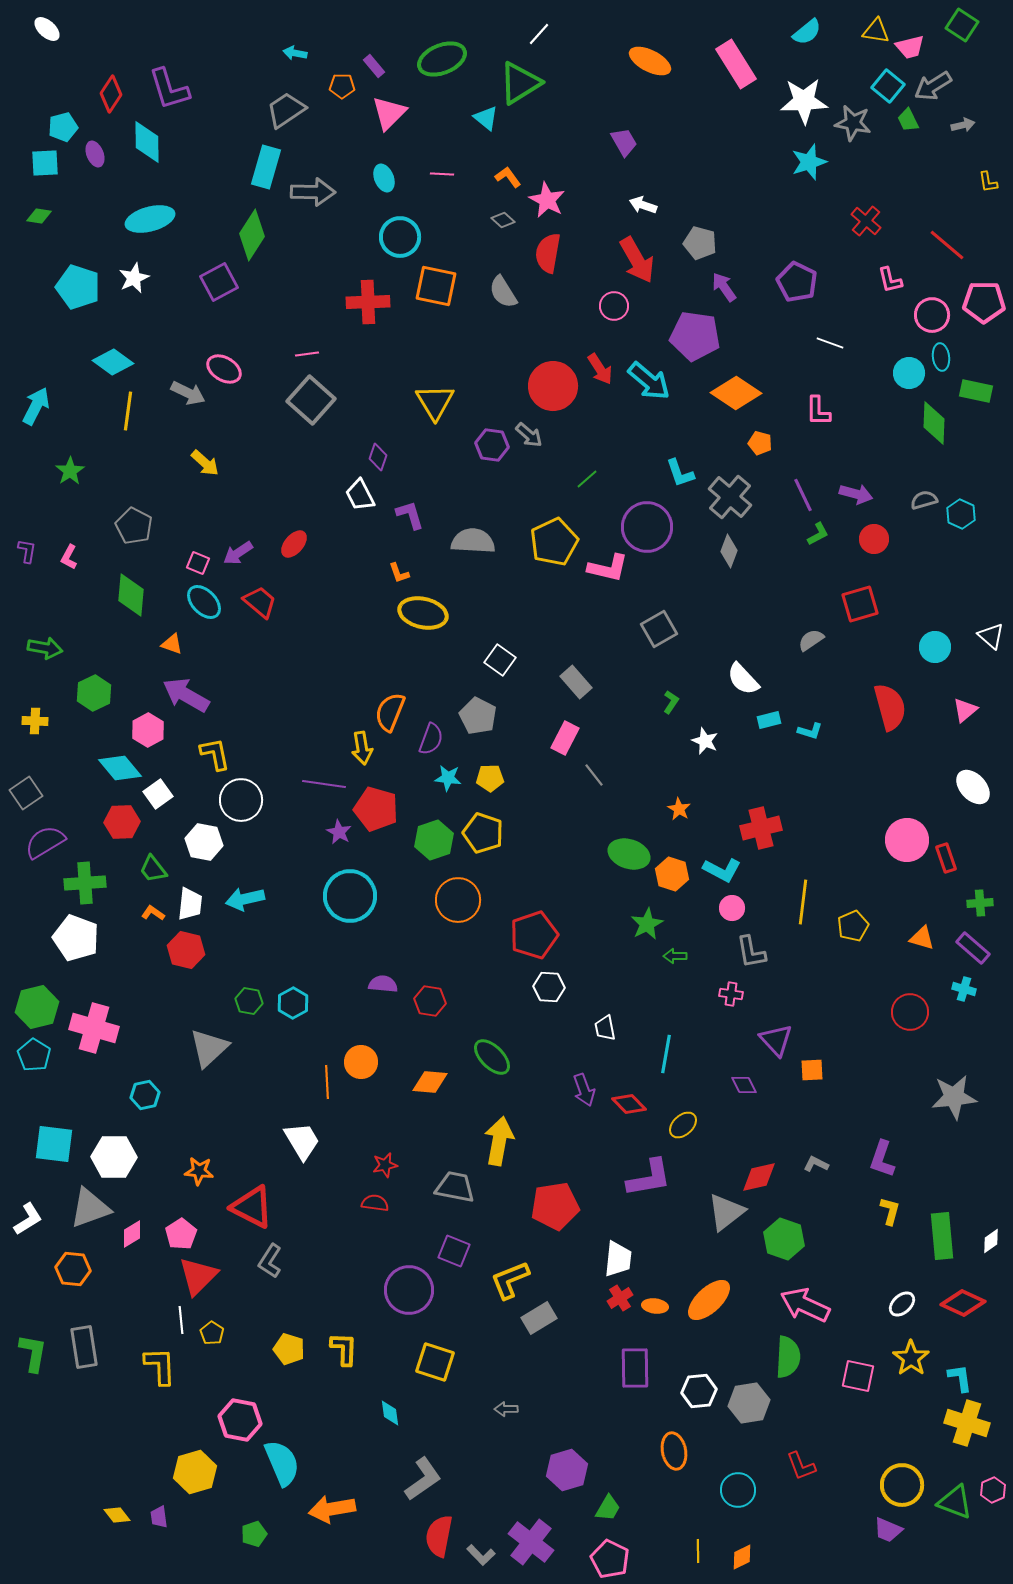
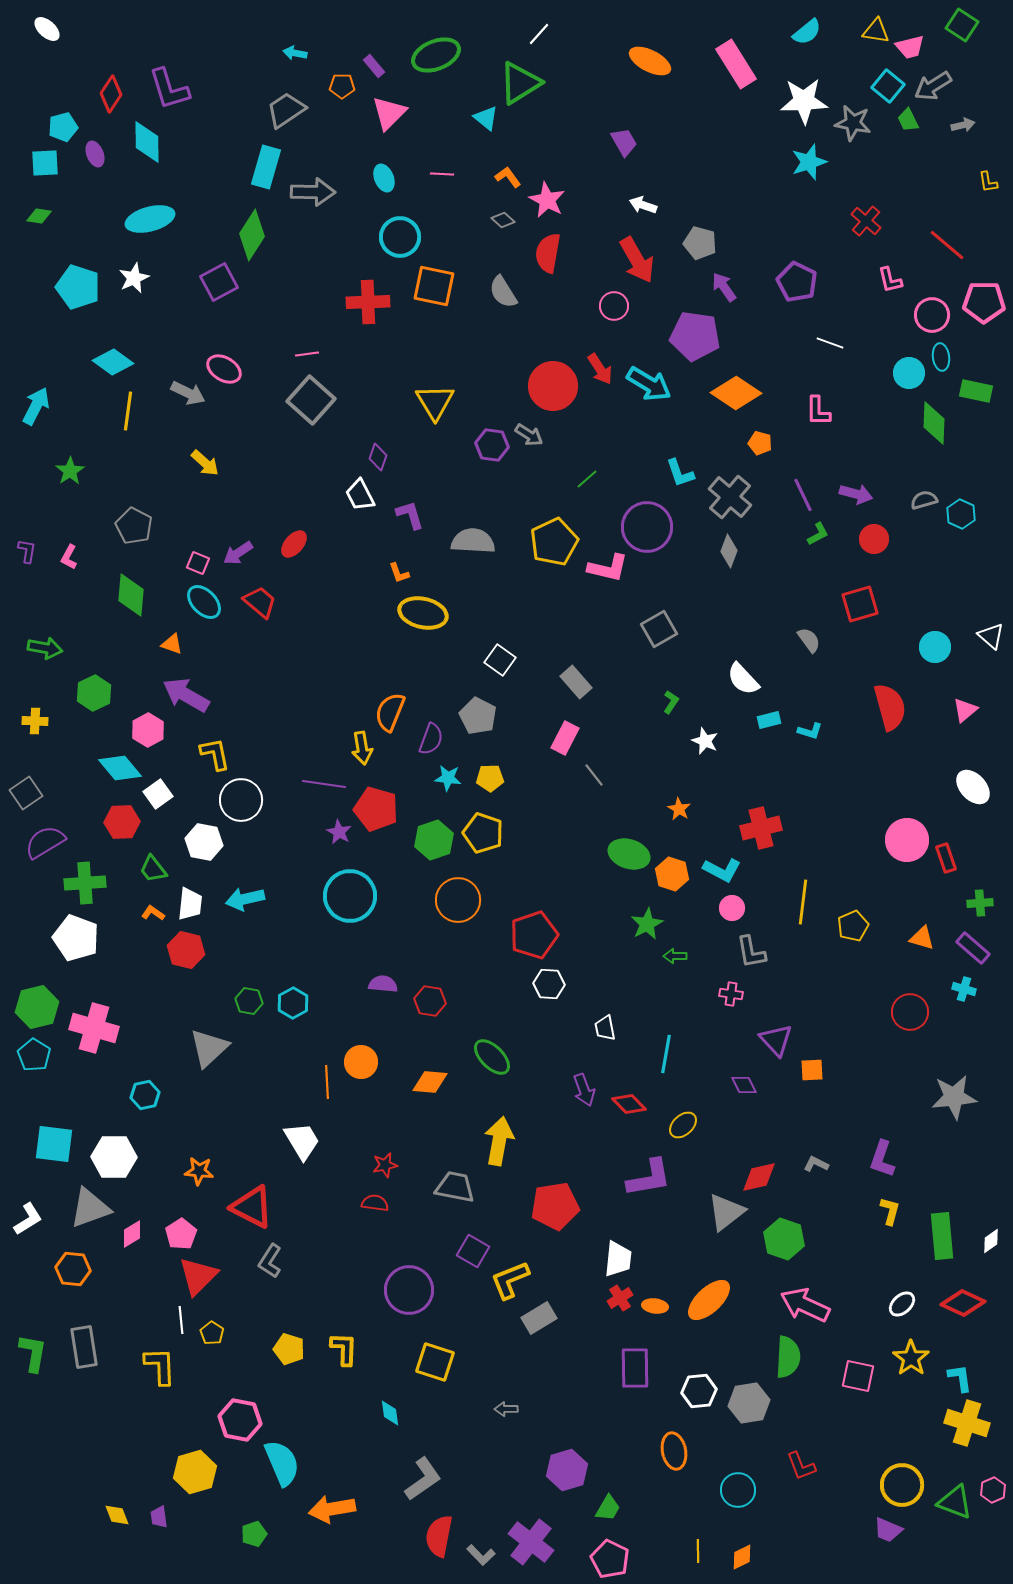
green ellipse at (442, 59): moved 6 px left, 4 px up
orange square at (436, 286): moved 2 px left
cyan arrow at (649, 381): moved 3 px down; rotated 9 degrees counterclockwise
gray arrow at (529, 435): rotated 8 degrees counterclockwise
gray semicircle at (811, 640): moved 2 px left; rotated 88 degrees clockwise
white hexagon at (549, 987): moved 3 px up
purple square at (454, 1251): moved 19 px right; rotated 8 degrees clockwise
yellow diamond at (117, 1515): rotated 16 degrees clockwise
